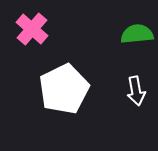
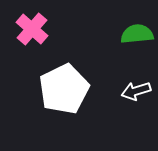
white arrow: rotated 84 degrees clockwise
